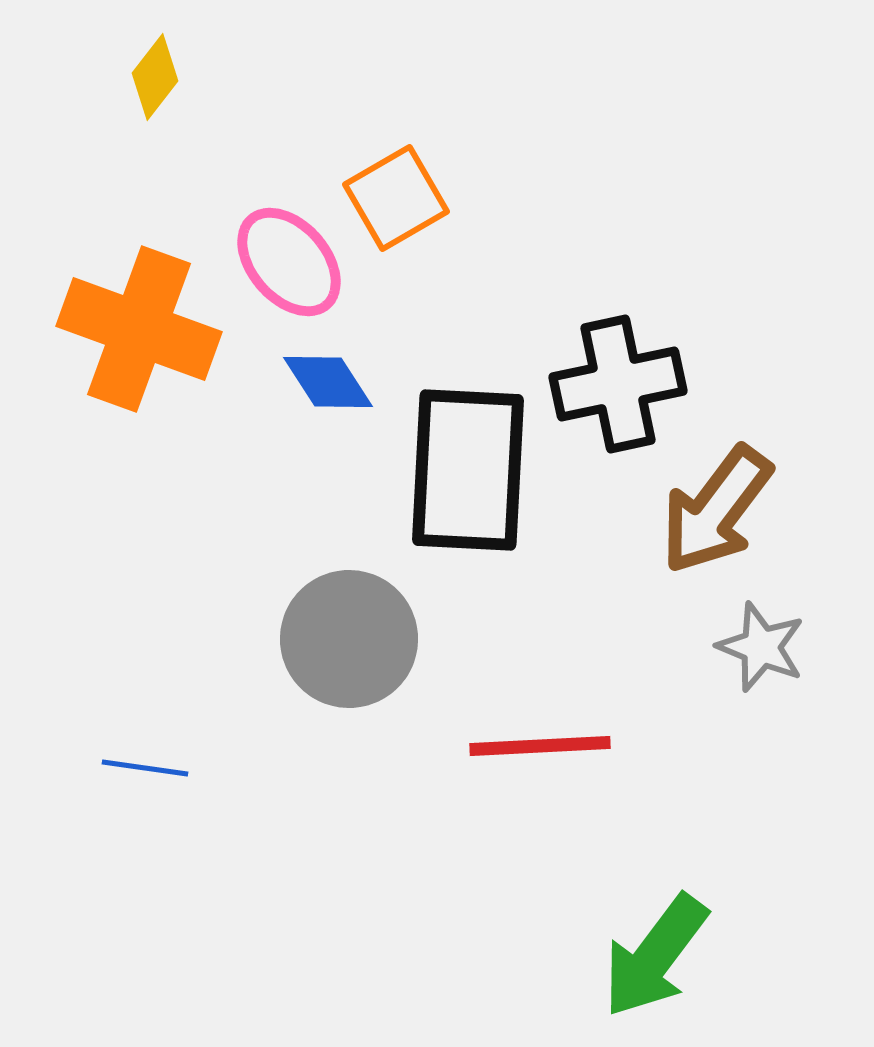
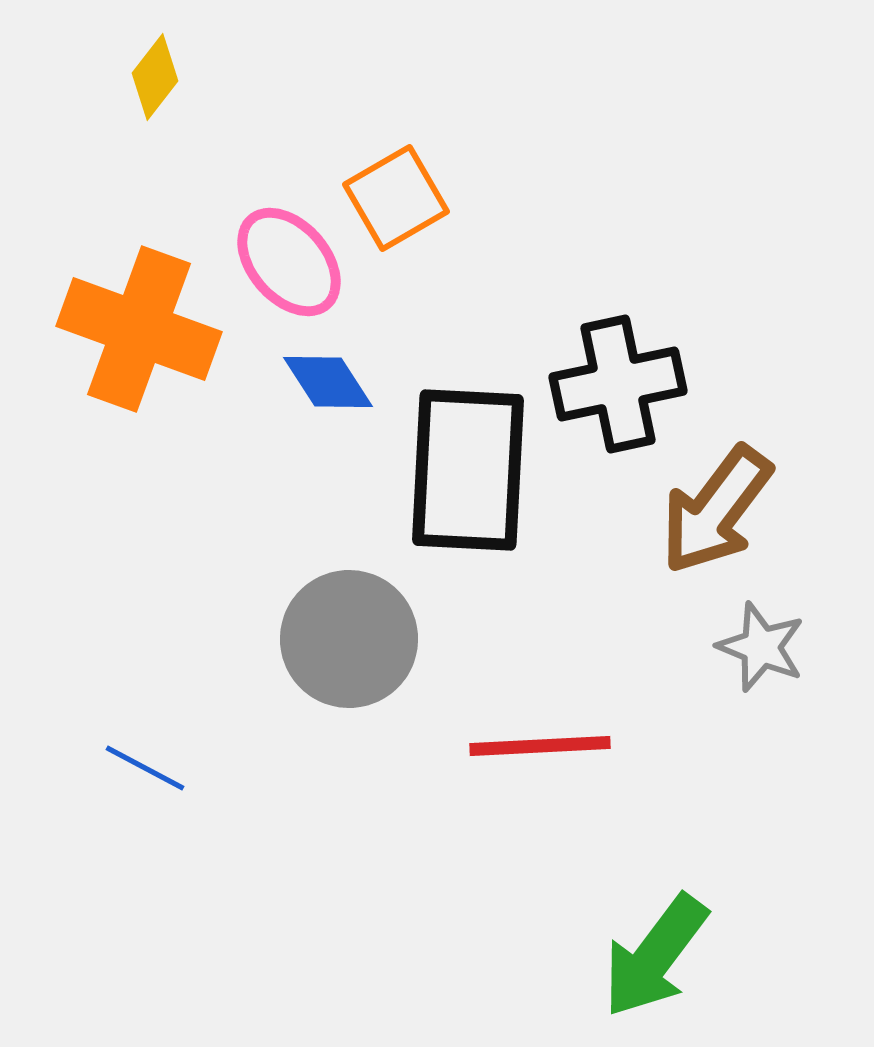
blue line: rotated 20 degrees clockwise
